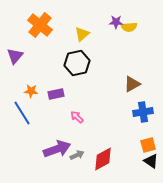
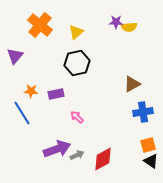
yellow triangle: moved 6 px left, 2 px up
